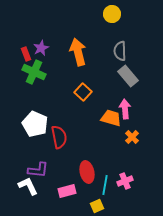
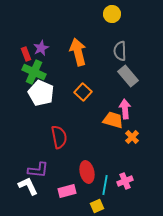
orange trapezoid: moved 2 px right, 2 px down
white pentagon: moved 6 px right, 31 px up
